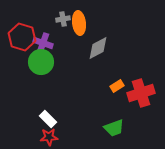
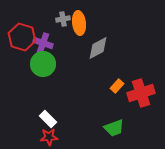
green circle: moved 2 px right, 2 px down
orange rectangle: rotated 16 degrees counterclockwise
